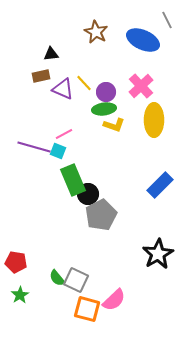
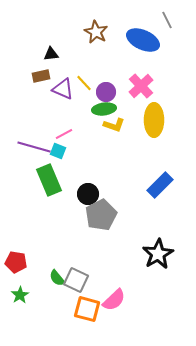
green rectangle: moved 24 px left
